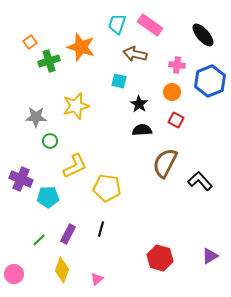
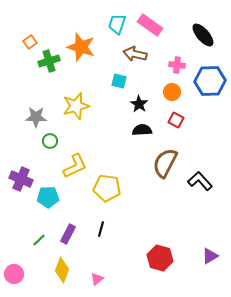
blue hexagon: rotated 20 degrees clockwise
